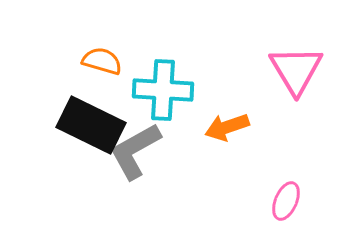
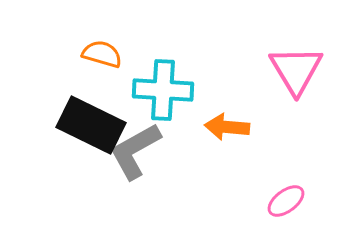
orange semicircle: moved 7 px up
orange arrow: rotated 24 degrees clockwise
pink ellipse: rotated 30 degrees clockwise
